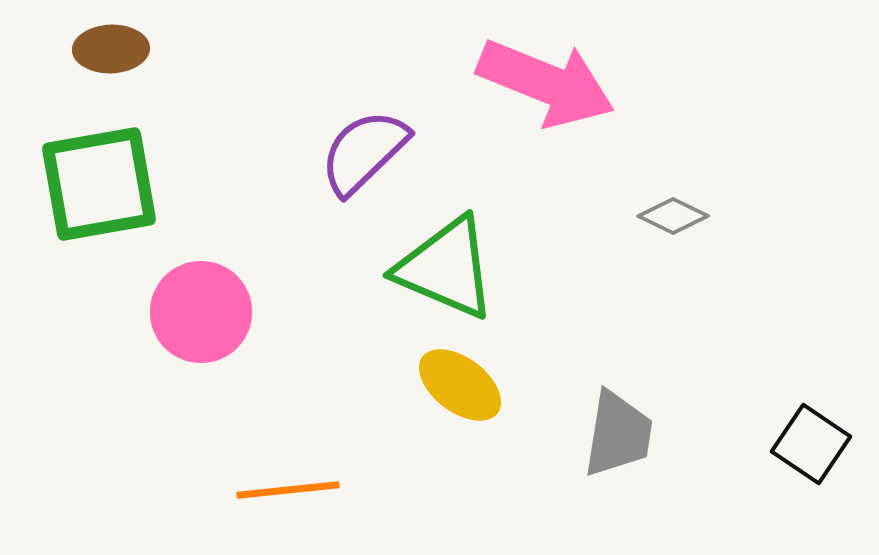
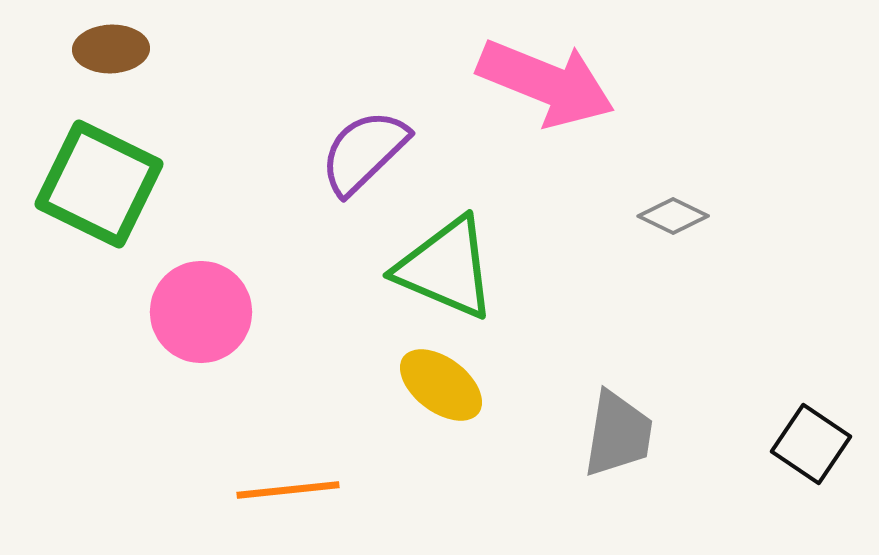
green square: rotated 36 degrees clockwise
yellow ellipse: moved 19 px left
